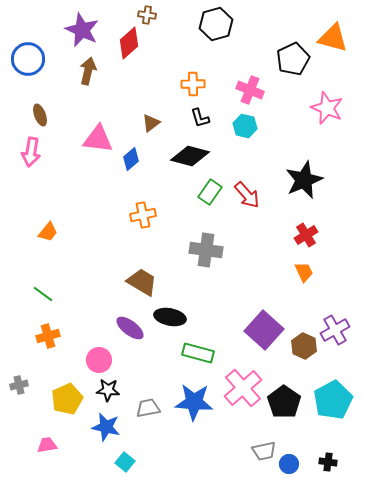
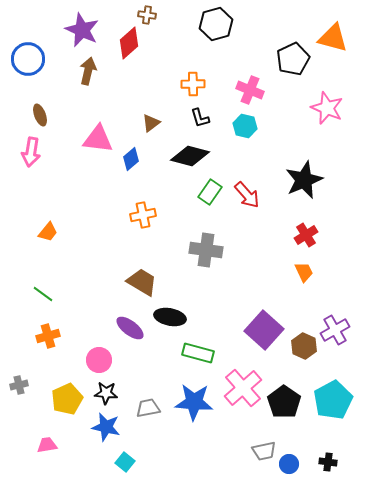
black star at (108, 390): moved 2 px left, 3 px down
